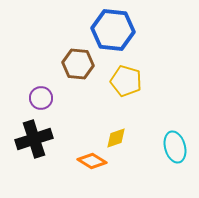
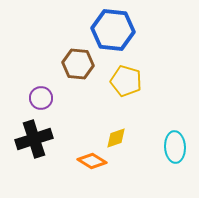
cyan ellipse: rotated 12 degrees clockwise
